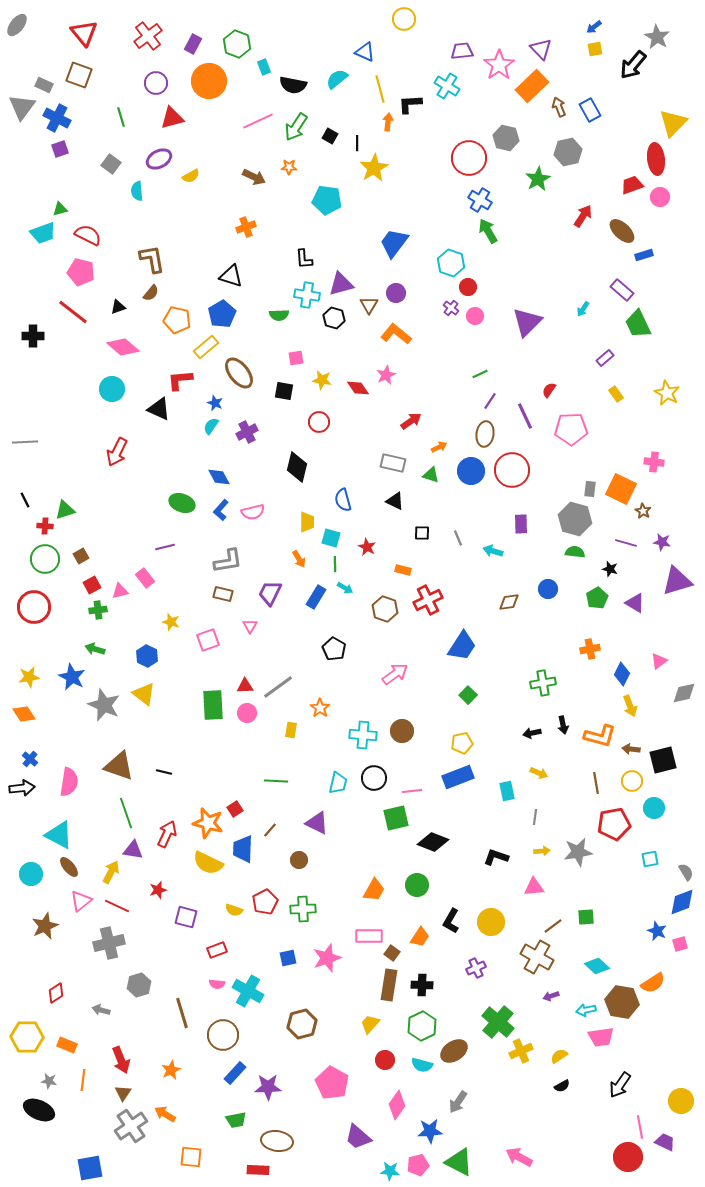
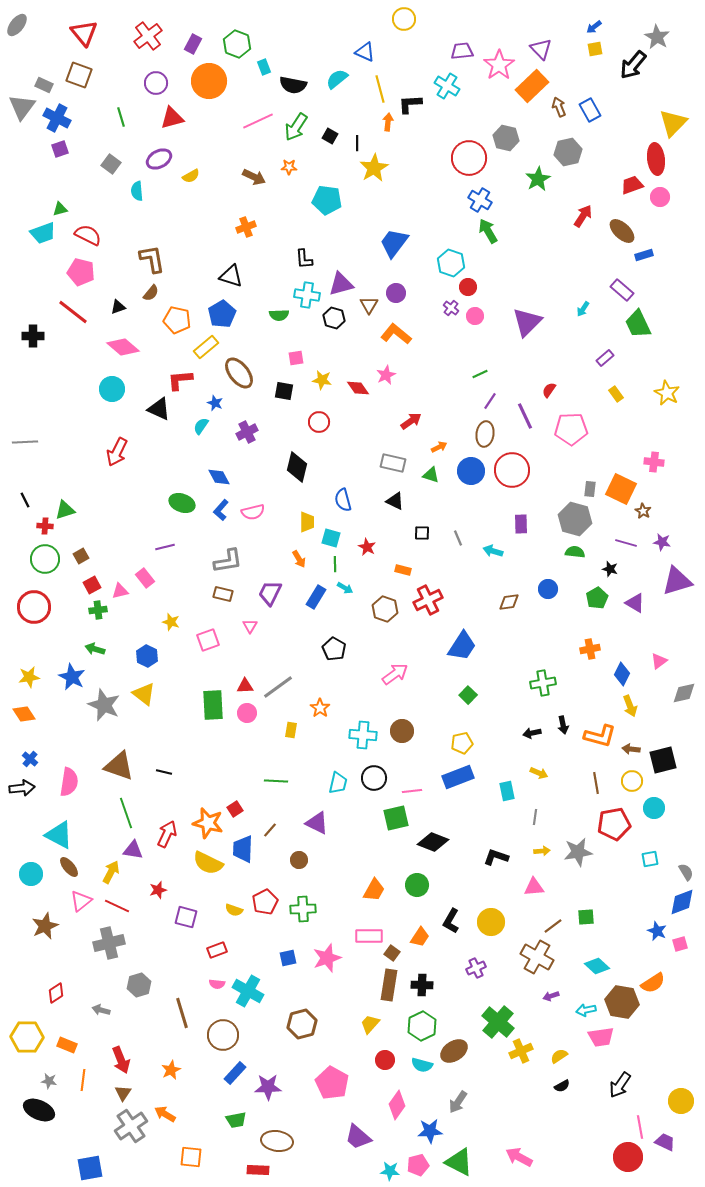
cyan semicircle at (211, 426): moved 10 px left
